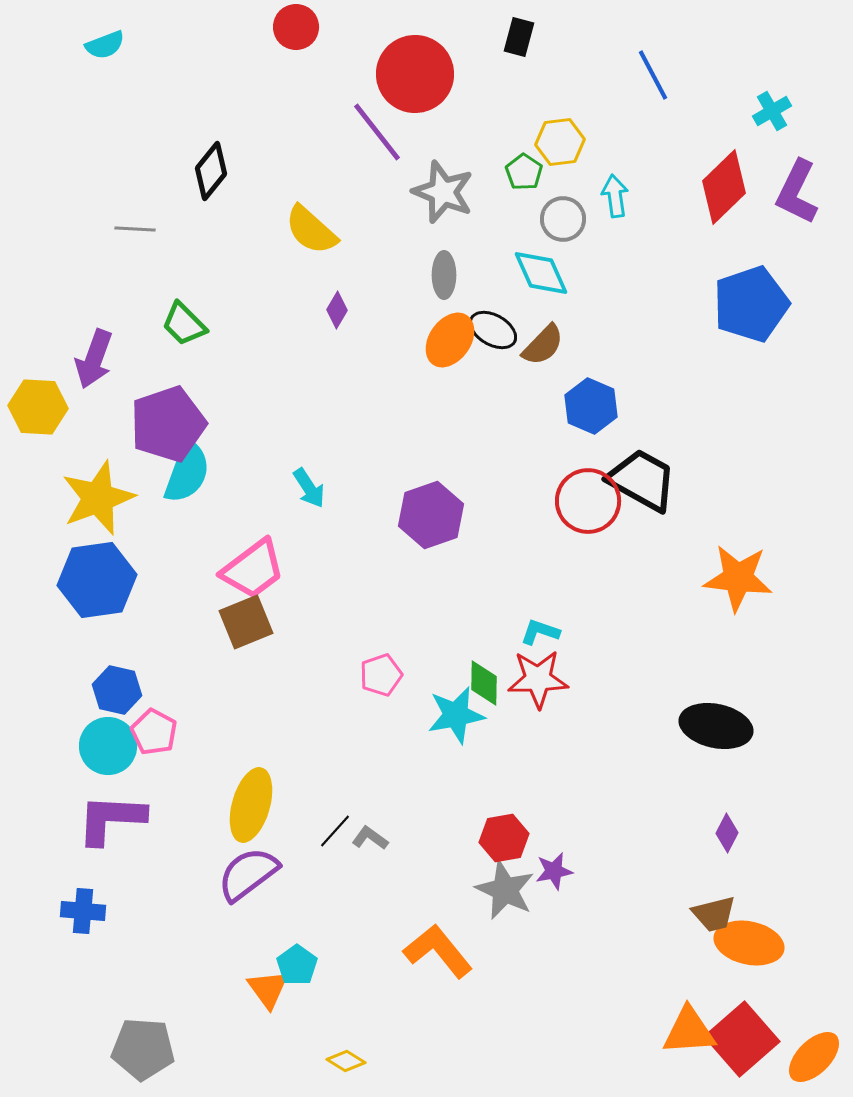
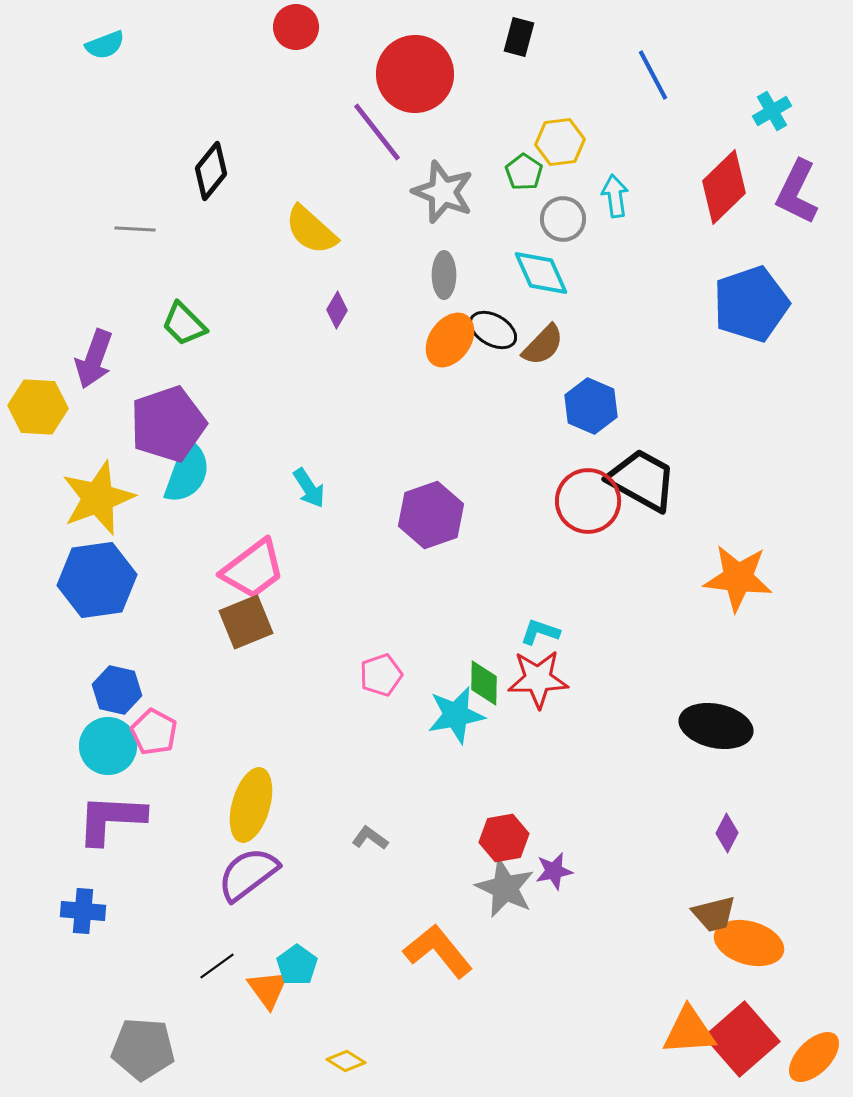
black line at (335, 831): moved 118 px left, 135 px down; rotated 12 degrees clockwise
gray star at (505, 890): moved 2 px up
orange ellipse at (749, 943): rotated 4 degrees clockwise
